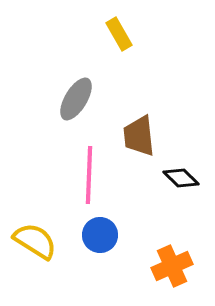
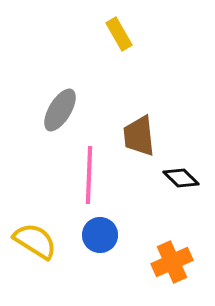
gray ellipse: moved 16 px left, 11 px down
orange cross: moved 4 px up
